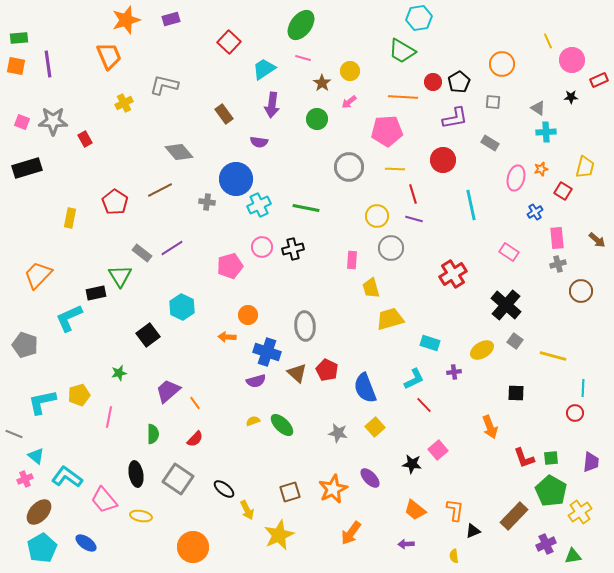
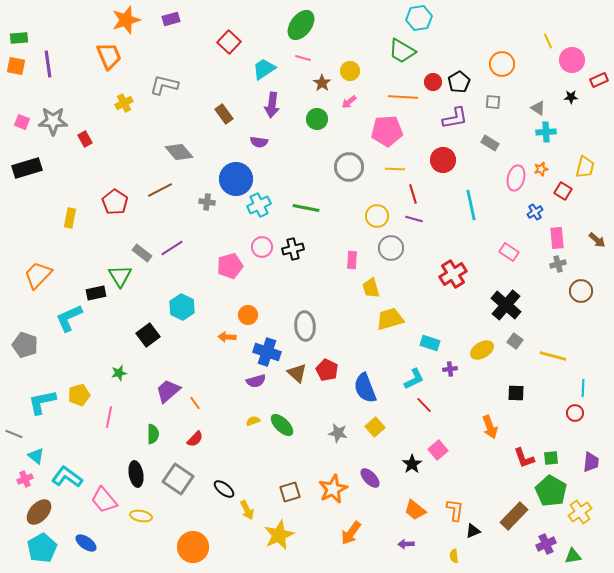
purple cross at (454, 372): moved 4 px left, 3 px up
black star at (412, 464): rotated 30 degrees clockwise
